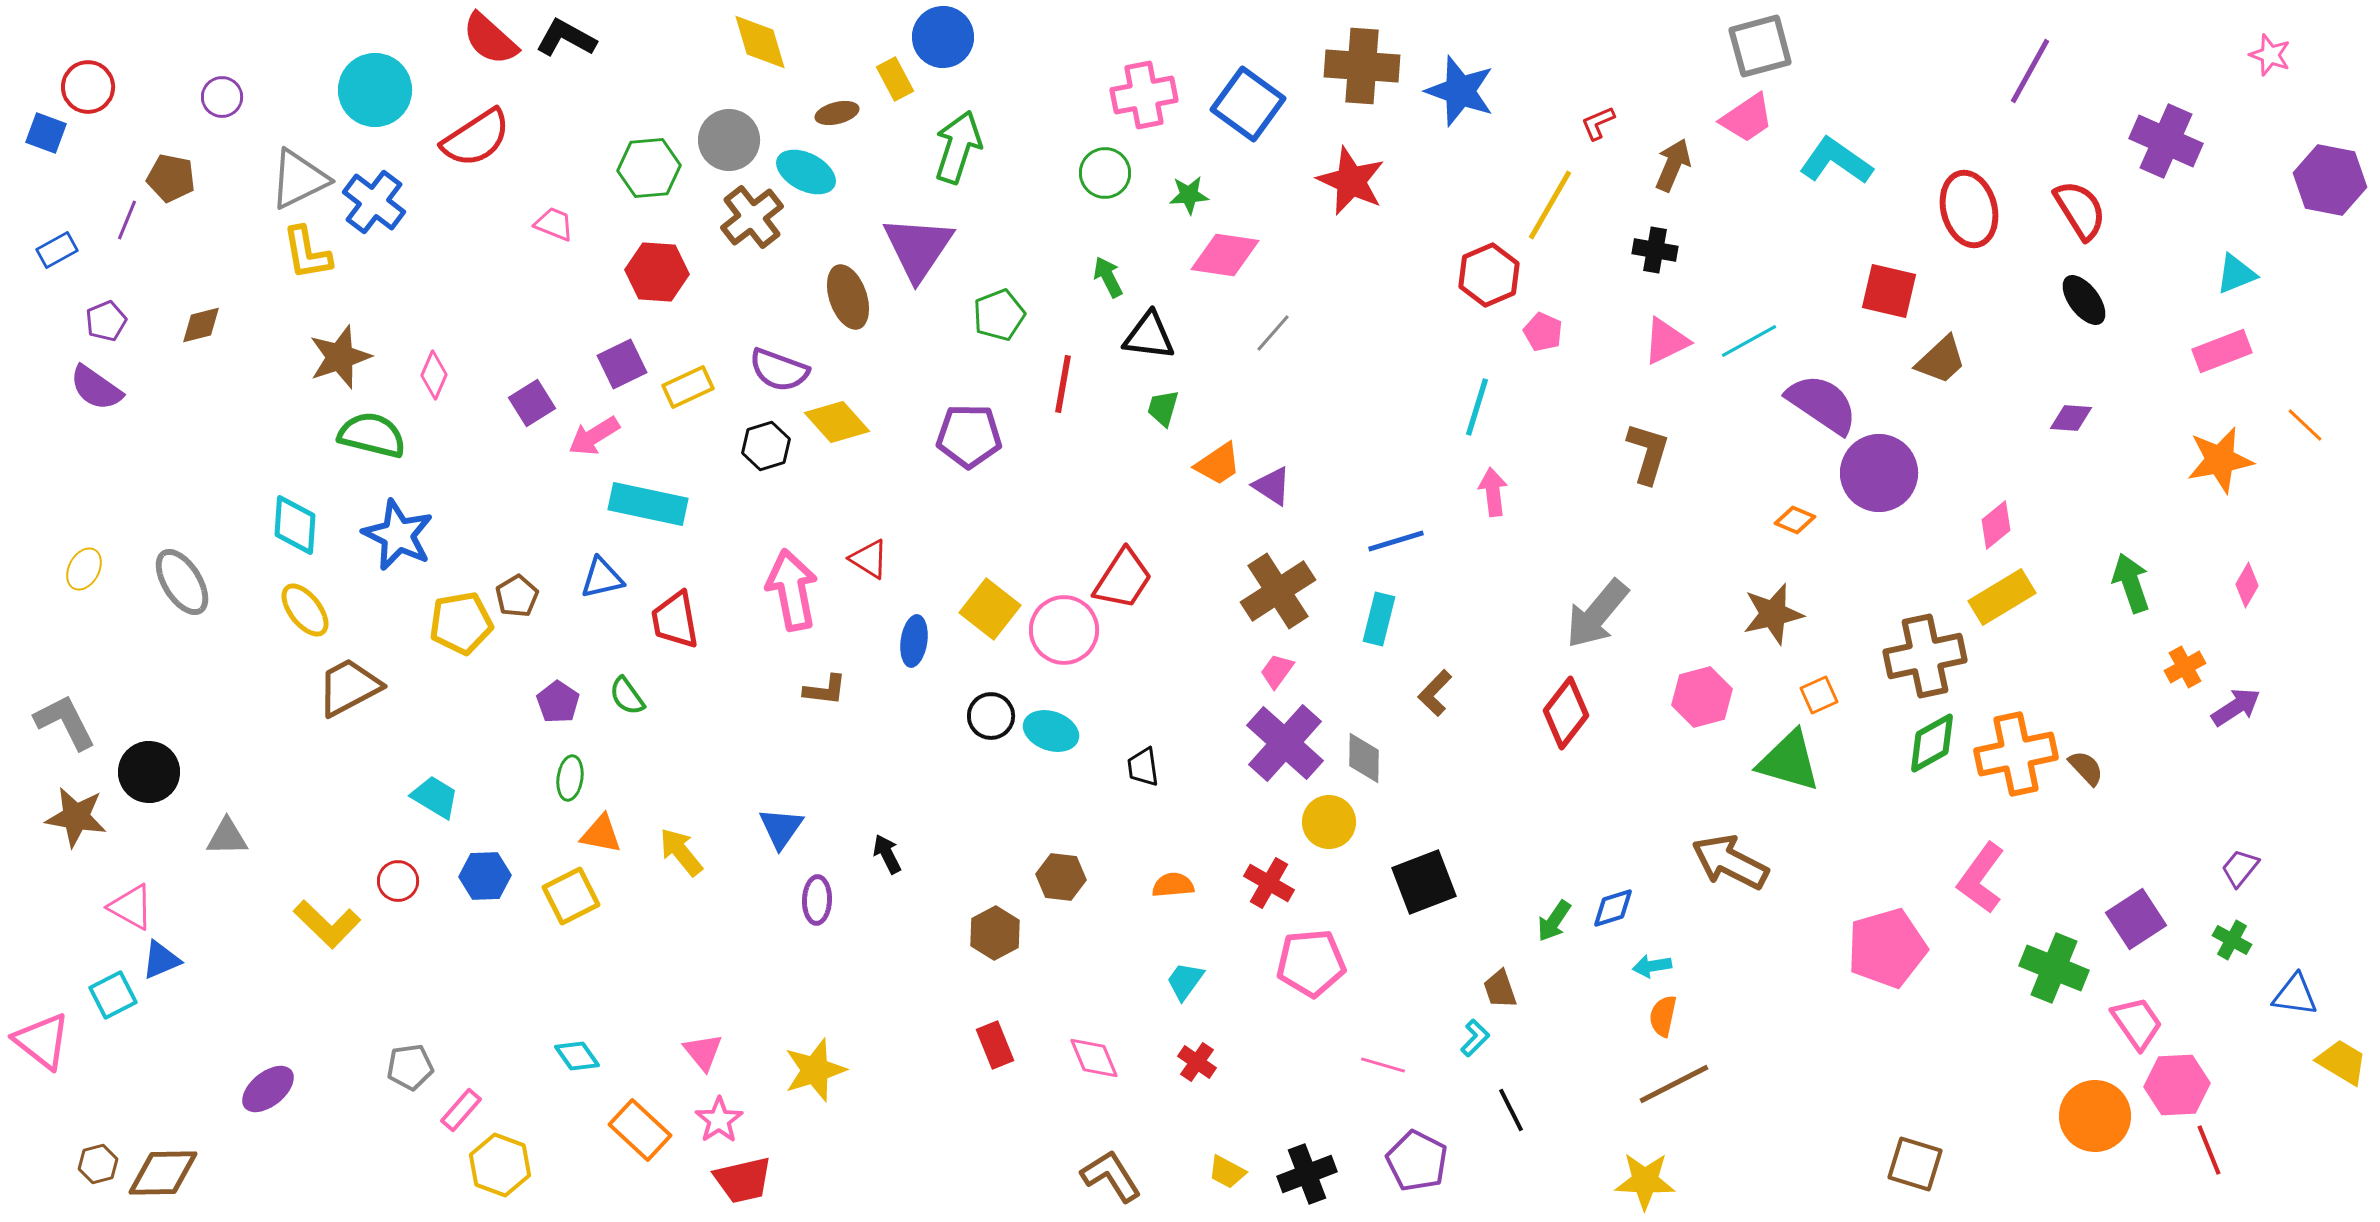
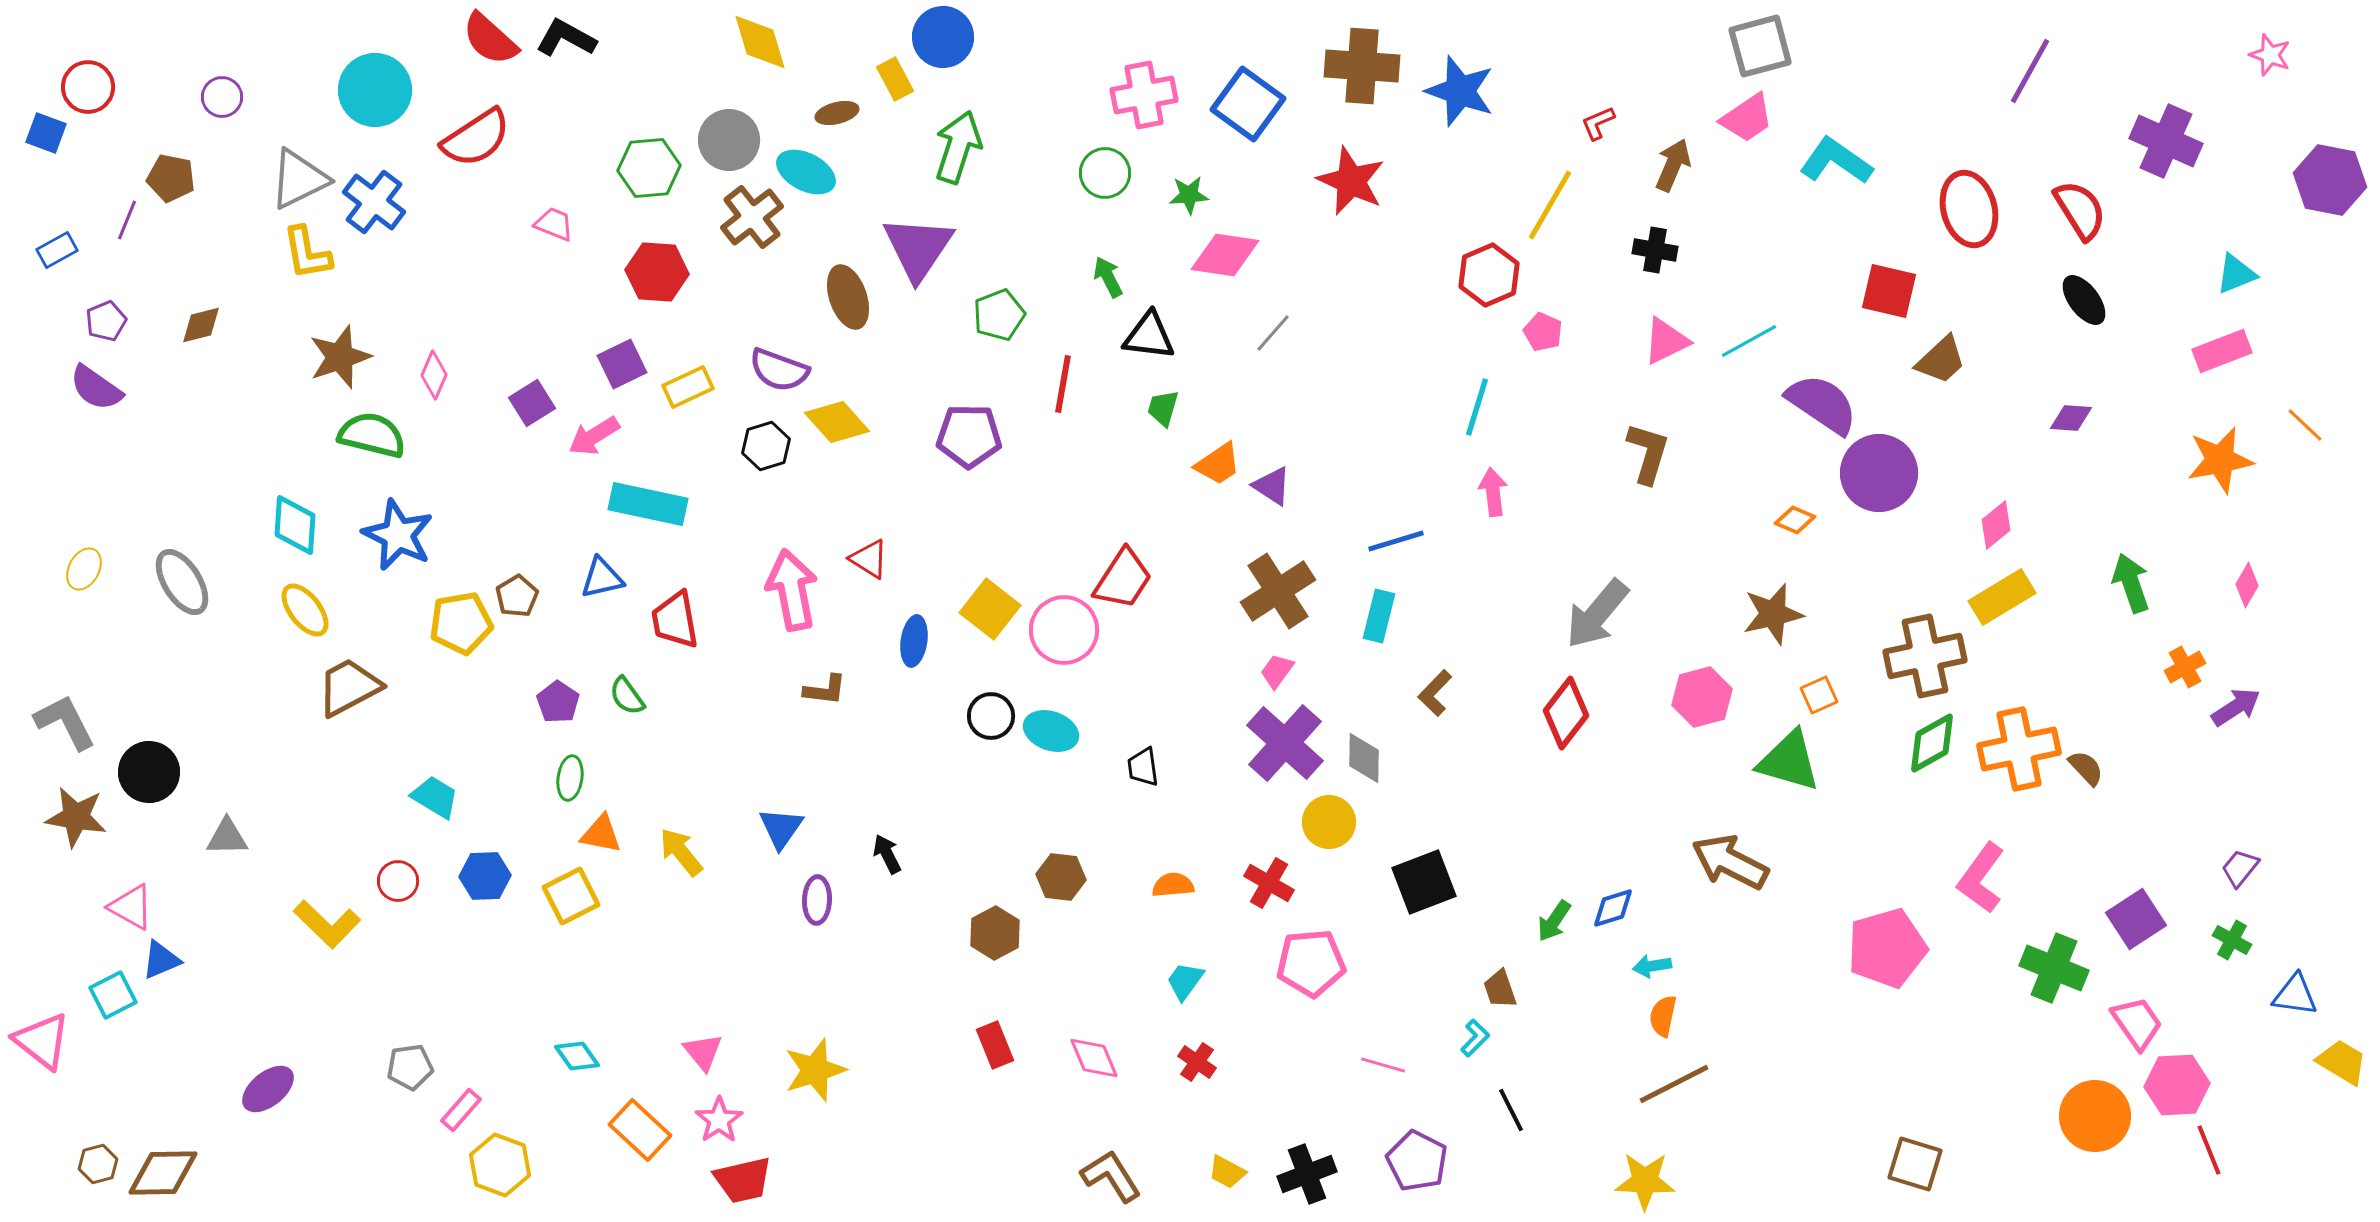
cyan rectangle at (1379, 619): moved 3 px up
orange cross at (2016, 754): moved 3 px right, 5 px up
